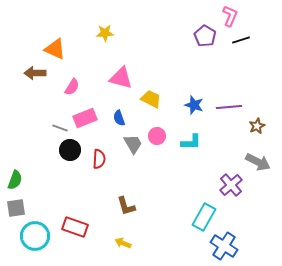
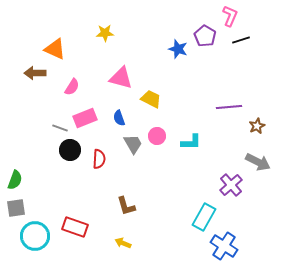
blue star: moved 16 px left, 56 px up
